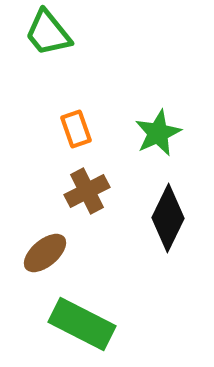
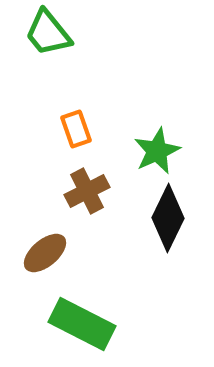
green star: moved 1 px left, 18 px down
